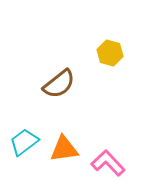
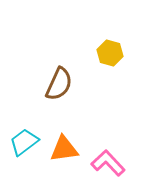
brown semicircle: rotated 28 degrees counterclockwise
